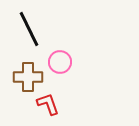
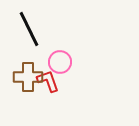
red L-shape: moved 23 px up
